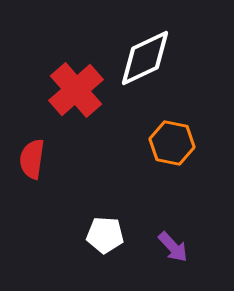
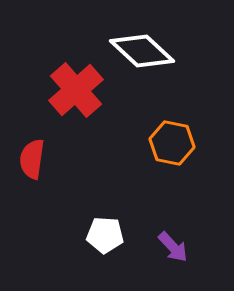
white diamond: moved 3 px left, 7 px up; rotated 68 degrees clockwise
